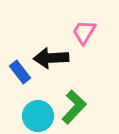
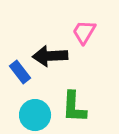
black arrow: moved 1 px left, 2 px up
green L-shape: rotated 140 degrees clockwise
cyan circle: moved 3 px left, 1 px up
